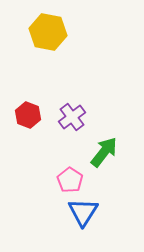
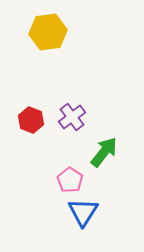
yellow hexagon: rotated 18 degrees counterclockwise
red hexagon: moved 3 px right, 5 px down
